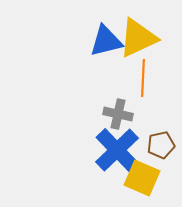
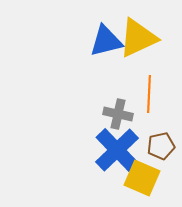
orange line: moved 6 px right, 16 px down
brown pentagon: moved 1 px down
